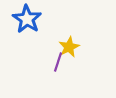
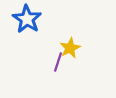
yellow star: moved 1 px right, 1 px down
